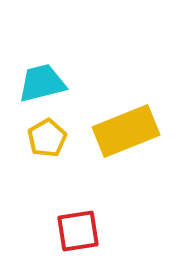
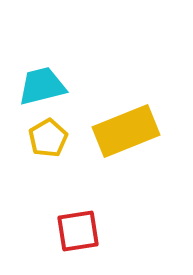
cyan trapezoid: moved 3 px down
yellow pentagon: moved 1 px right
